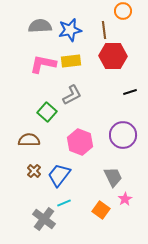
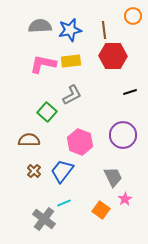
orange circle: moved 10 px right, 5 px down
blue trapezoid: moved 3 px right, 4 px up
